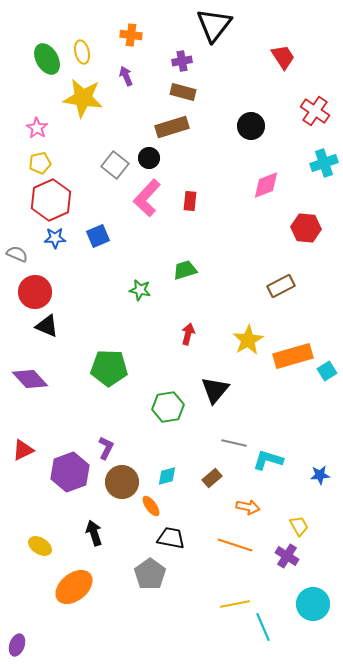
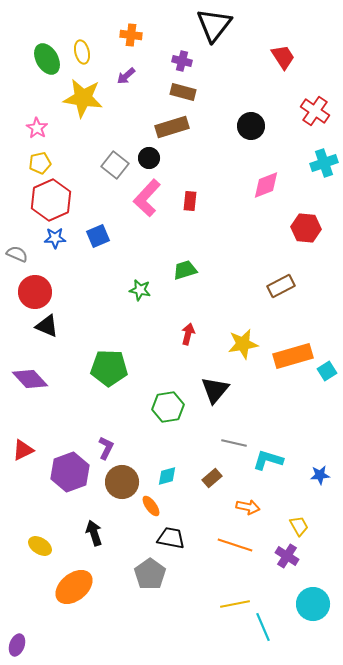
purple cross at (182, 61): rotated 24 degrees clockwise
purple arrow at (126, 76): rotated 108 degrees counterclockwise
yellow star at (248, 340): moved 5 px left, 4 px down; rotated 20 degrees clockwise
